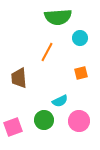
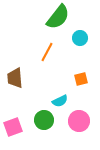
green semicircle: rotated 48 degrees counterclockwise
orange square: moved 6 px down
brown trapezoid: moved 4 px left
